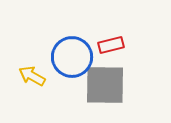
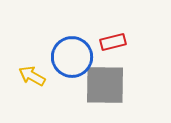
red rectangle: moved 2 px right, 3 px up
